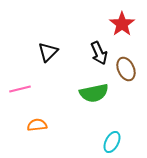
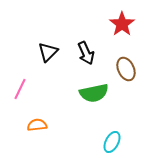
black arrow: moved 13 px left
pink line: rotated 50 degrees counterclockwise
